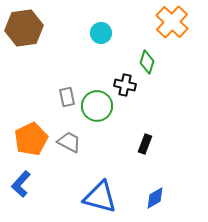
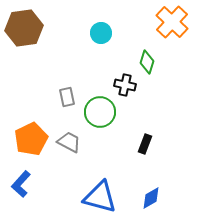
green circle: moved 3 px right, 6 px down
blue diamond: moved 4 px left
